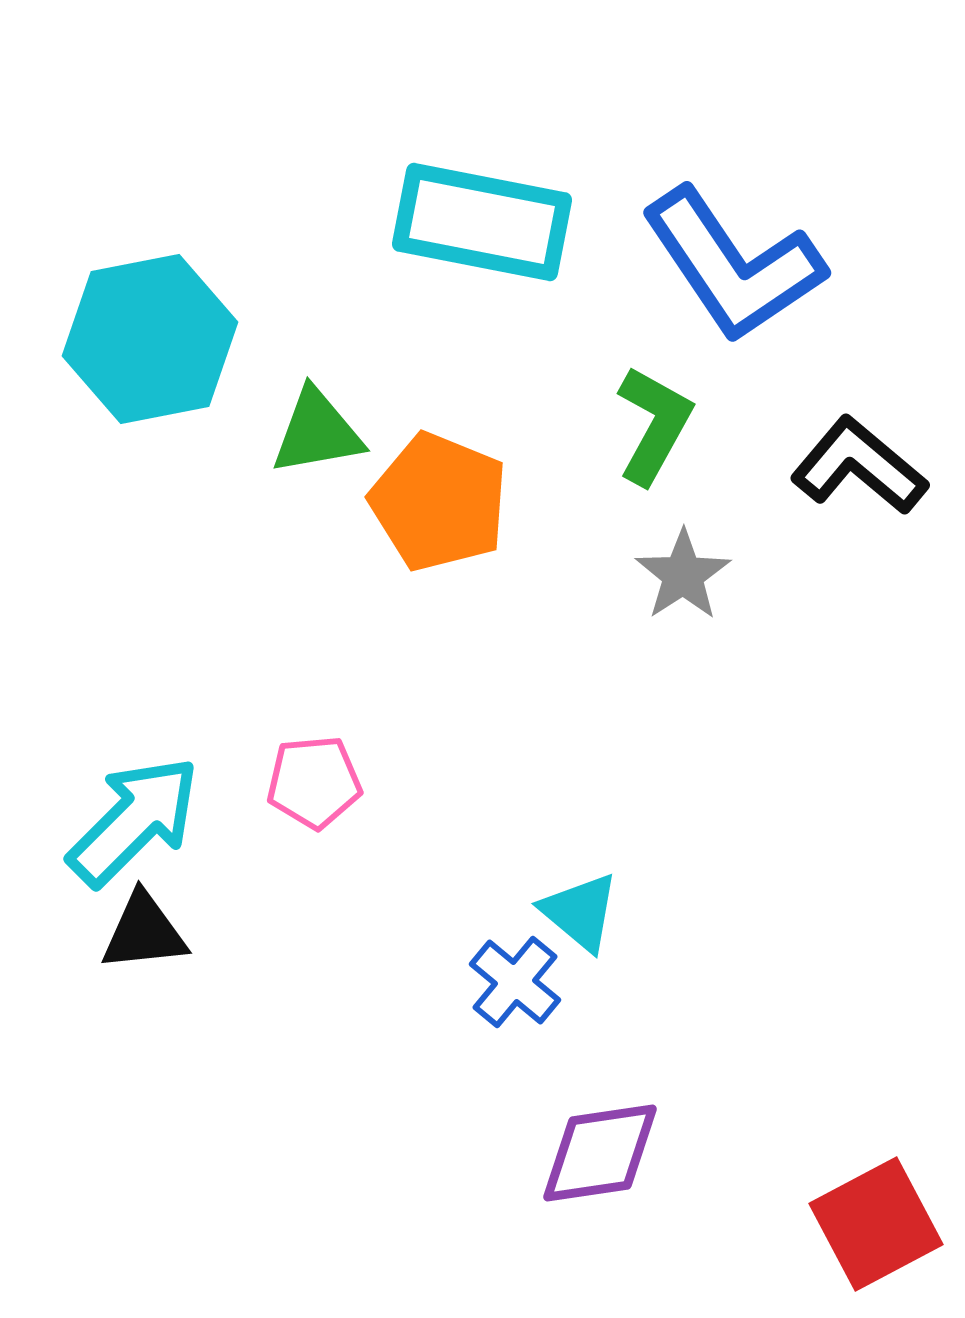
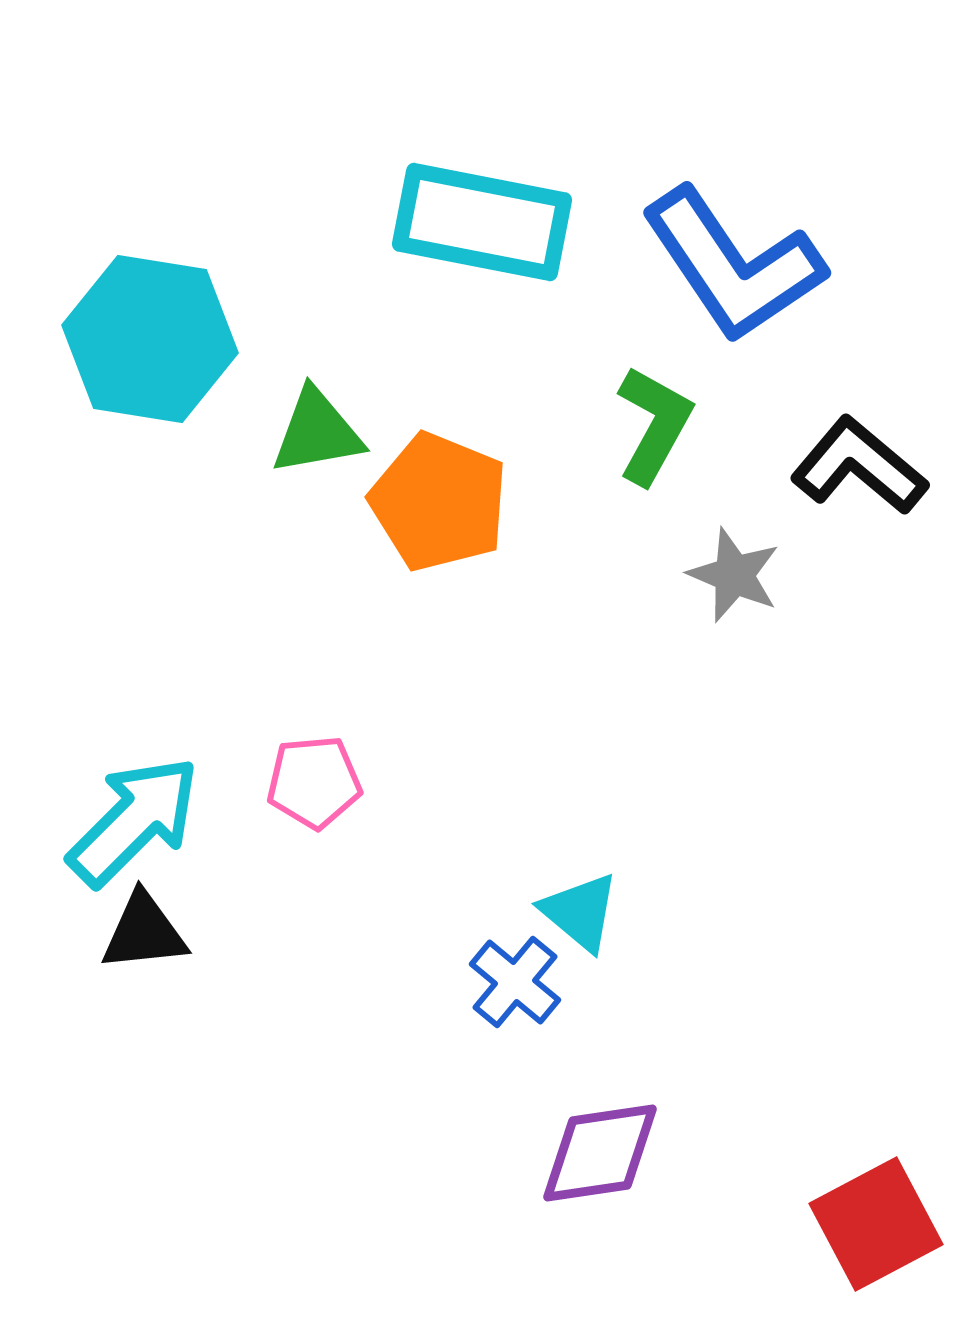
cyan hexagon: rotated 20 degrees clockwise
gray star: moved 51 px right; rotated 16 degrees counterclockwise
